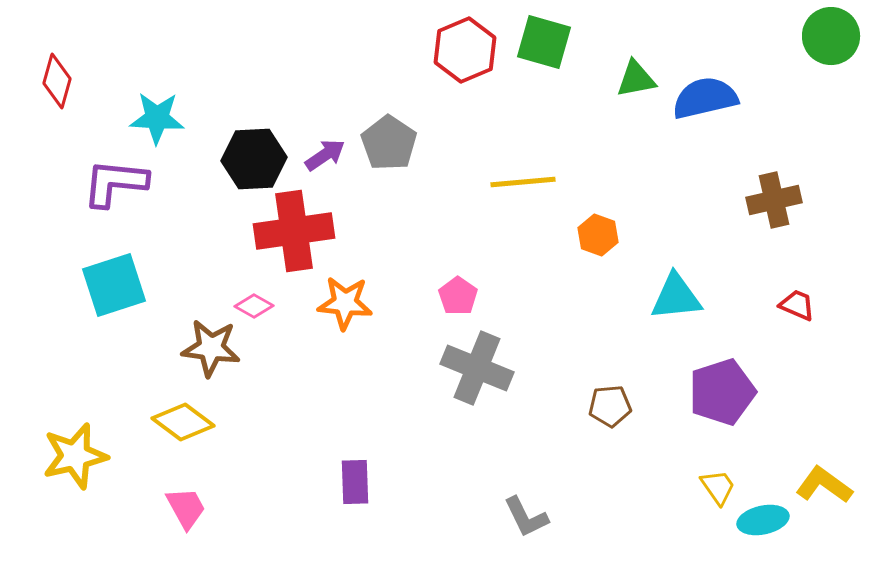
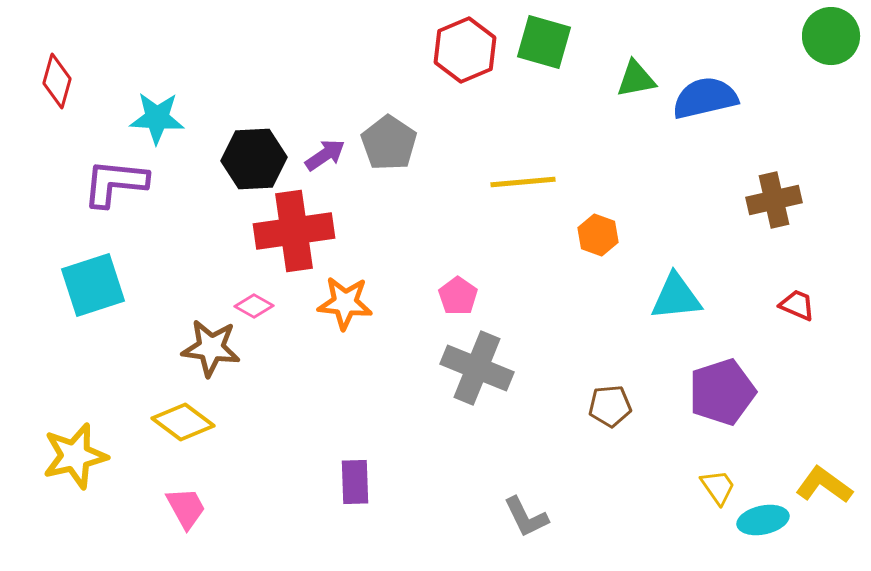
cyan square: moved 21 px left
